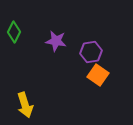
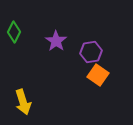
purple star: rotated 25 degrees clockwise
yellow arrow: moved 2 px left, 3 px up
